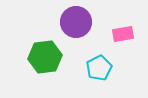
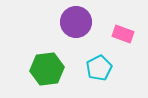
pink rectangle: rotated 30 degrees clockwise
green hexagon: moved 2 px right, 12 px down
